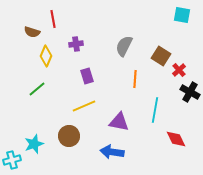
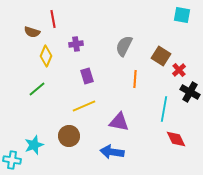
cyan line: moved 9 px right, 1 px up
cyan star: moved 1 px down
cyan cross: rotated 24 degrees clockwise
